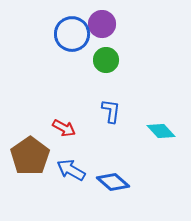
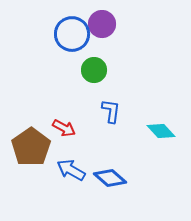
green circle: moved 12 px left, 10 px down
brown pentagon: moved 1 px right, 9 px up
blue diamond: moved 3 px left, 4 px up
